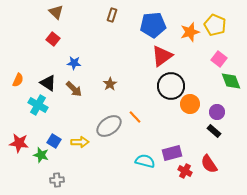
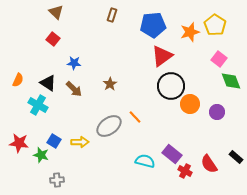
yellow pentagon: rotated 10 degrees clockwise
black rectangle: moved 22 px right, 26 px down
purple rectangle: moved 1 px down; rotated 54 degrees clockwise
